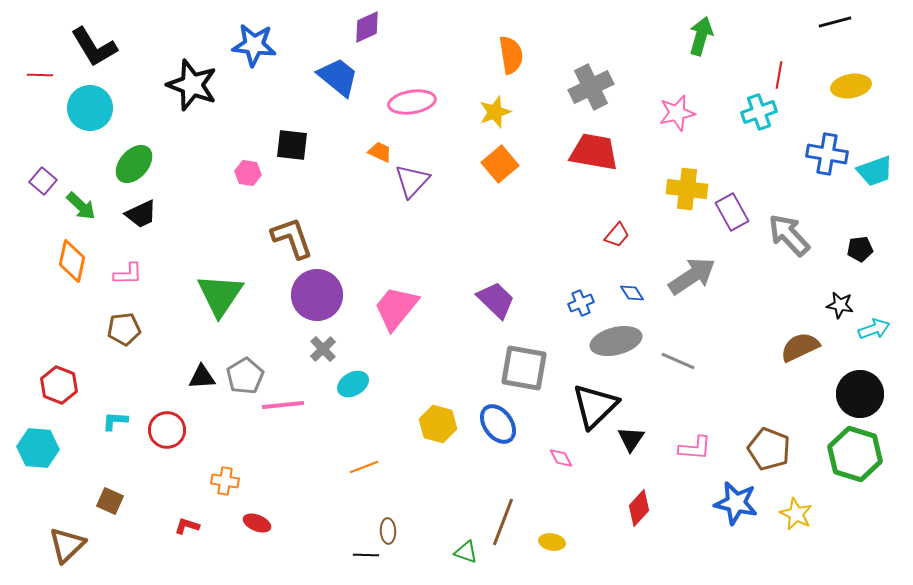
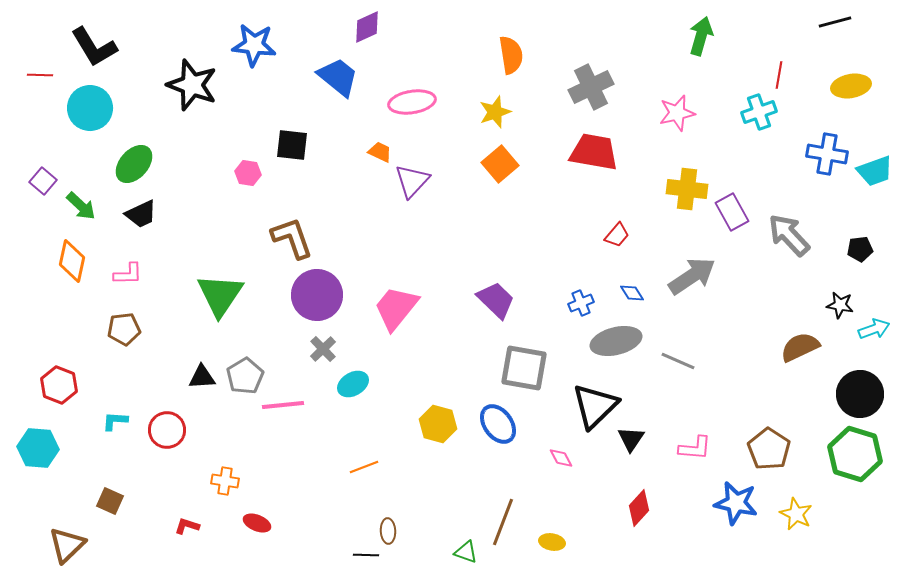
brown pentagon at (769, 449): rotated 12 degrees clockwise
